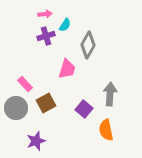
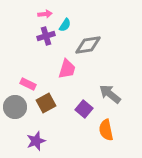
gray diamond: rotated 52 degrees clockwise
pink rectangle: moved 3 px right; rotated 21 degrees counterclockwise
gray arrow: rotated 55 degrees counterclockwise
gray circle: moved 1 px left, 1 px up
